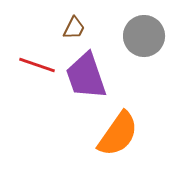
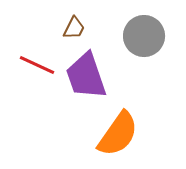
red line: rotated 6 degrees clockwise
